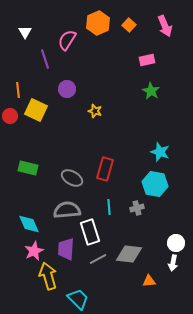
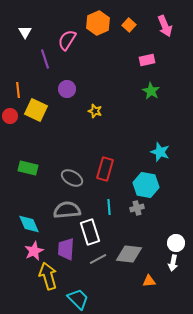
cyan hexagon: moved 9 px left, 1 px down
